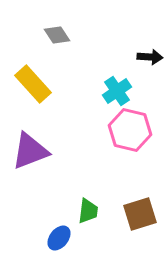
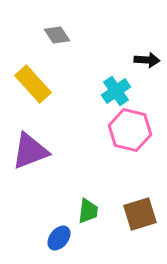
black arrow: moved 3 px left, 3 px down
cyan cross: moved 1 px left
